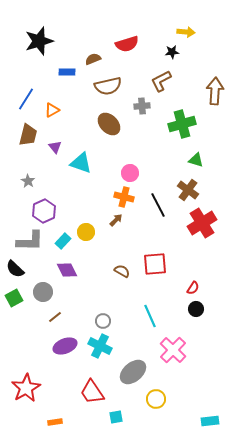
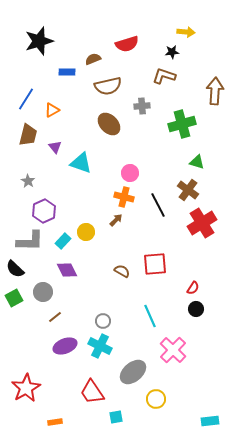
brown L-shape at (161, 81): moved 3 px right, 5 px up; rotated 45 degrees clockwise
green triangle at (196, 160): moved 1 px right, 2 px down
